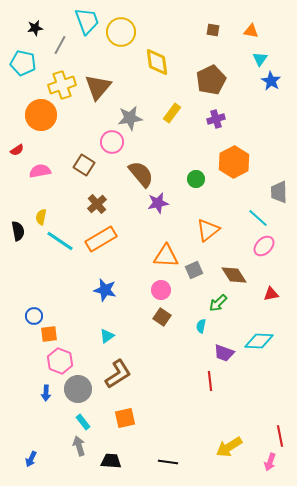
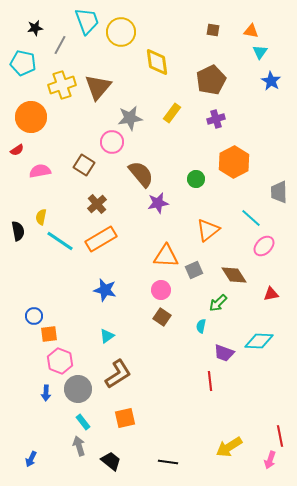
cyan triangle at (260, 59): moved 7 px up
orange circle at (41, 115): moved 10 px left, 2 px down
cyan line at (258, 218): moved 7 px left
black trapezoid at (111, 461): rotated 35 degrees clockwise
pink arrow at (270, 462): moved 2 px up
